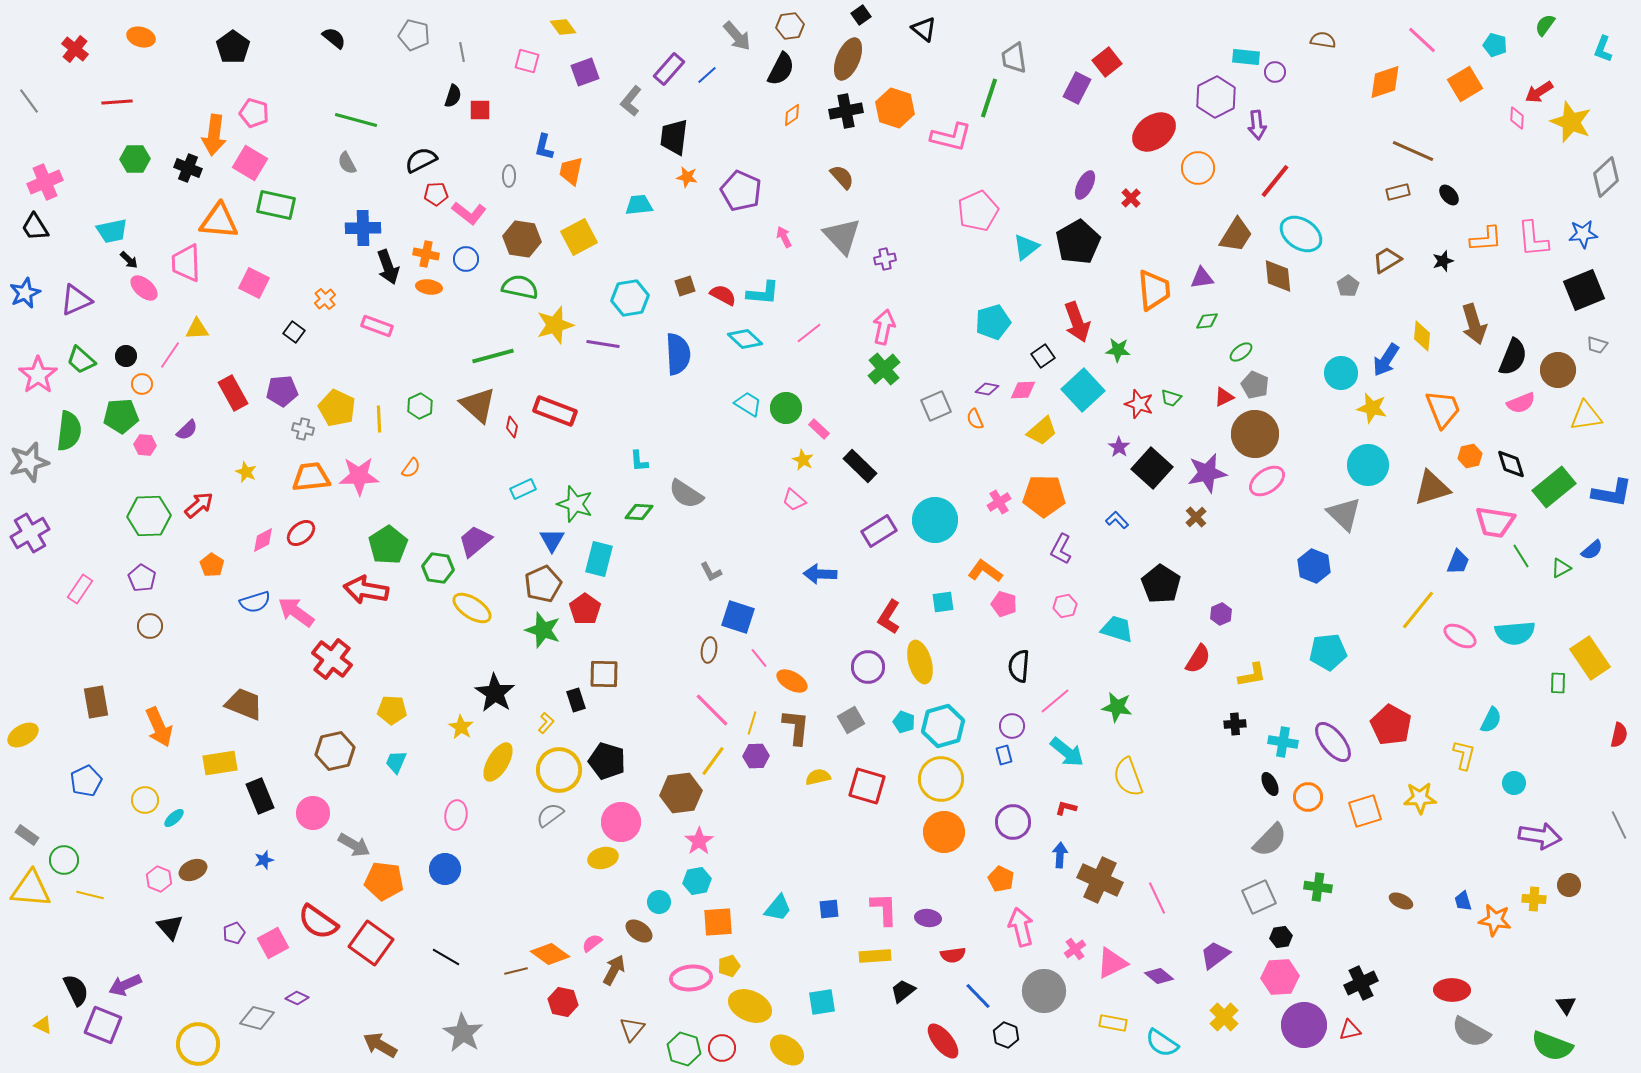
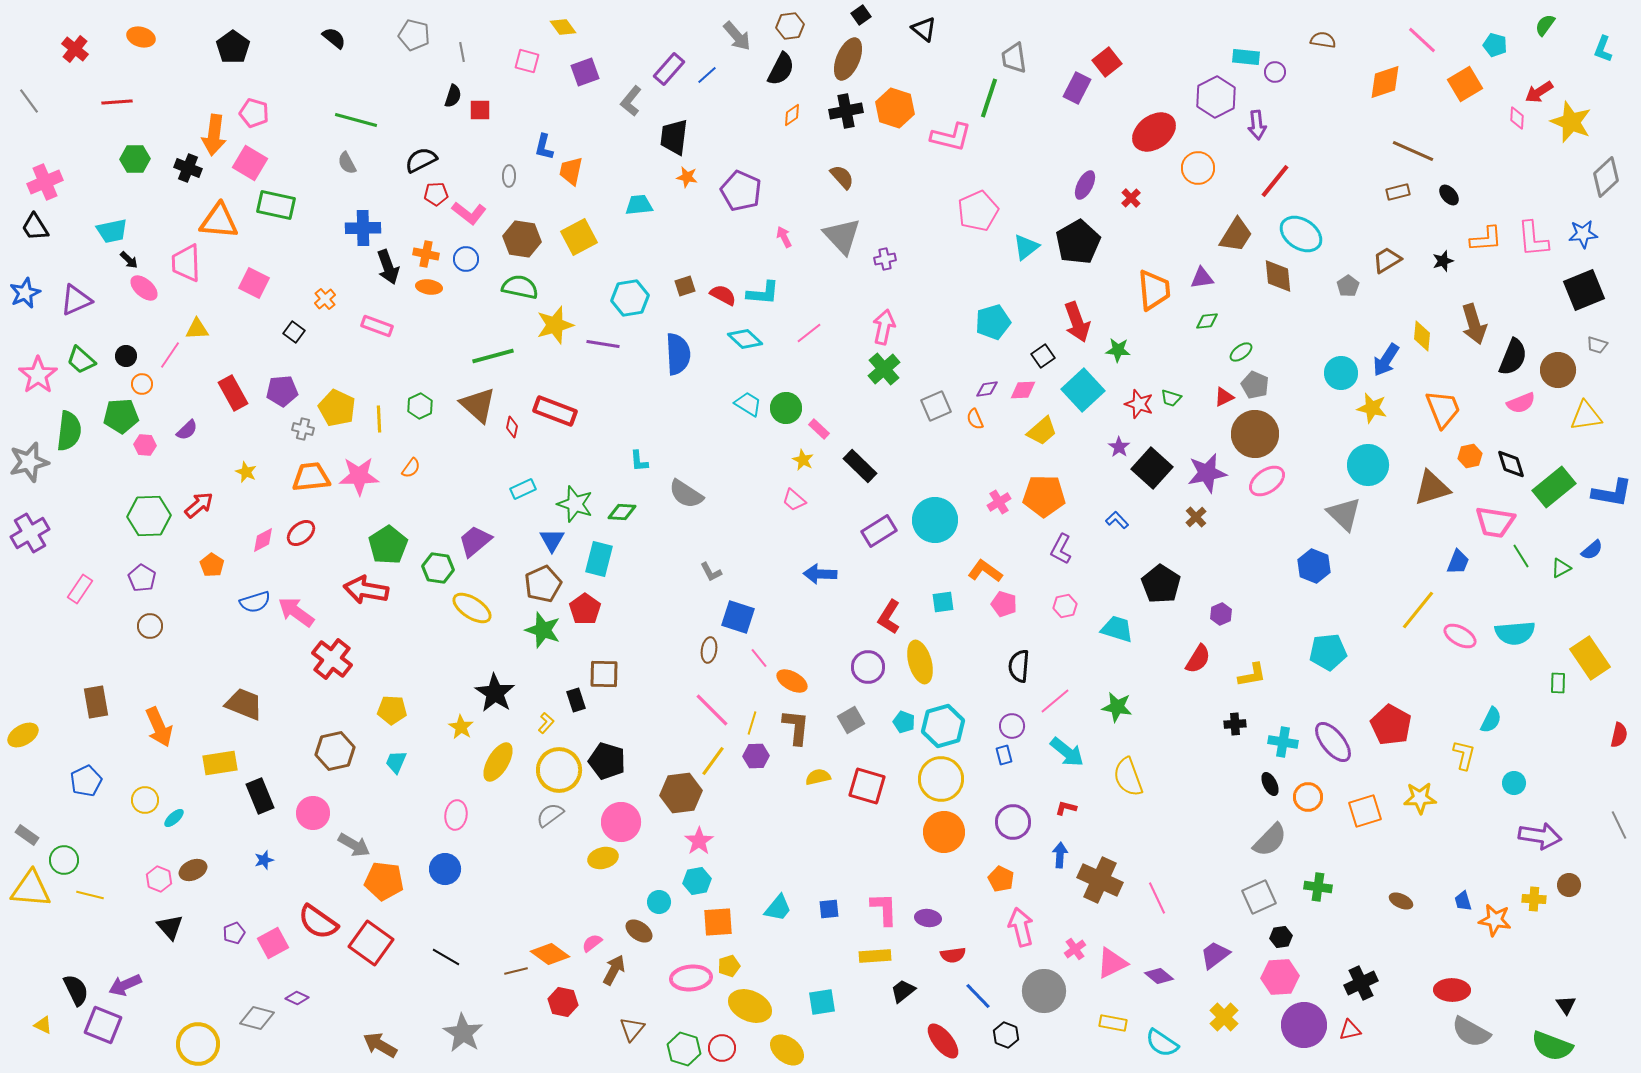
purple diamond at (987, 389): rotated 20 degrees counterclockwise
green diamond at (639, 512): moved 17 px left
